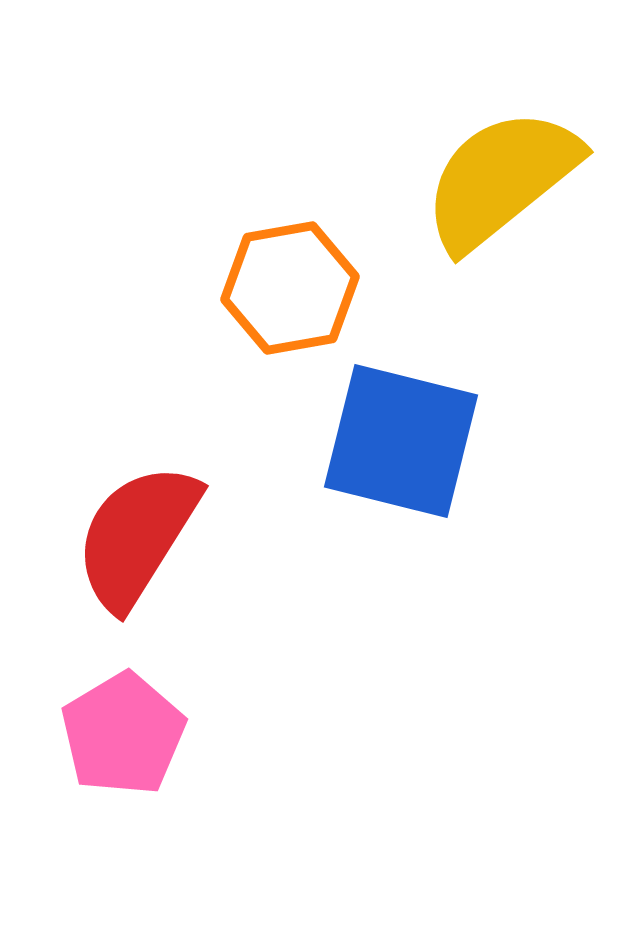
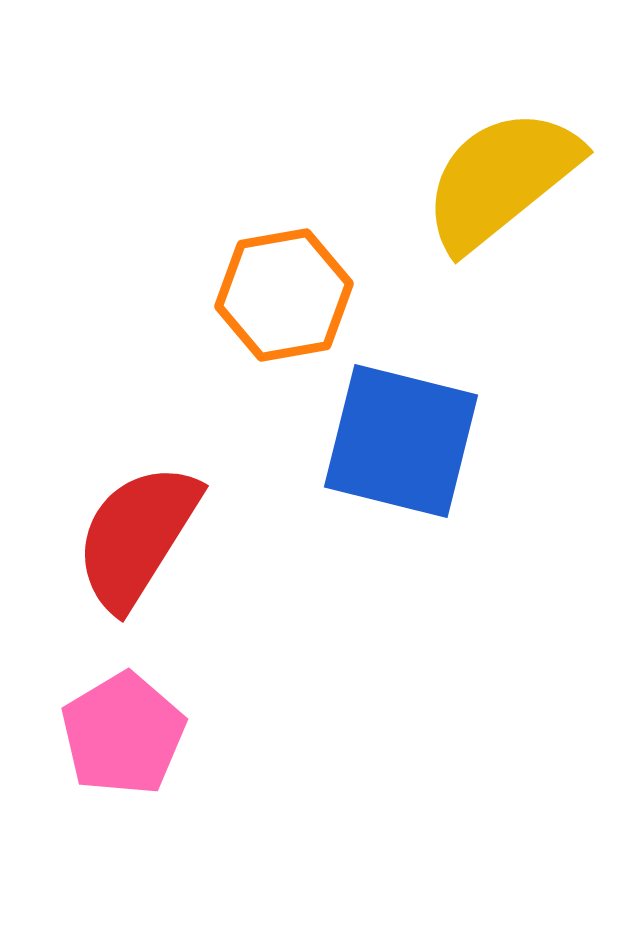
orange hexagon: moved 6 px left, 7 px down
